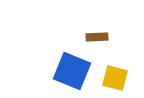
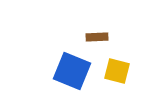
yellow square: moved 2 px right, 7 px up
